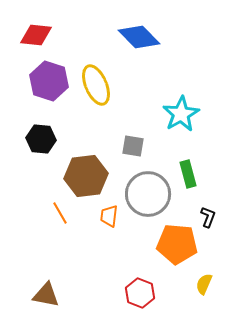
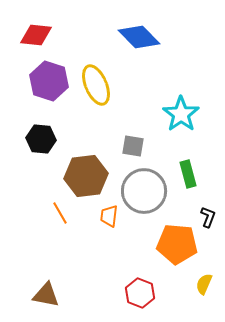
cyan star: rotated 6 degrees counterclockwise
gray circle: moved 4 px left, 3 px up
